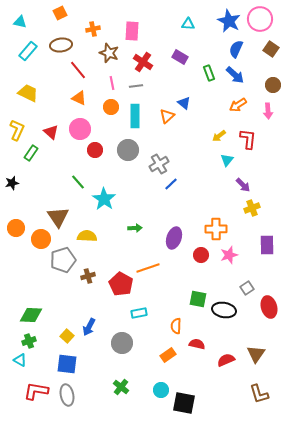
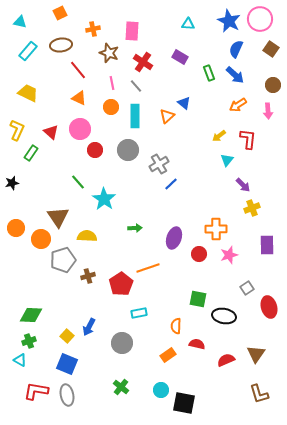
gray line at (136, 86): rotated 56 degrees clockwise
red circle at (201, 255): moved 2 px left, 1 px up
red pentagon at (121, 284): rotated 10 degrees clockwise
black ellipse at (224, 310): moved 6 px down
blue square at (67, 364): rotated 15 degrees clockwise
